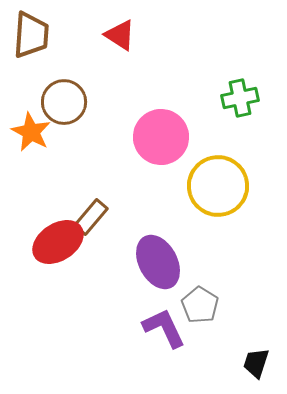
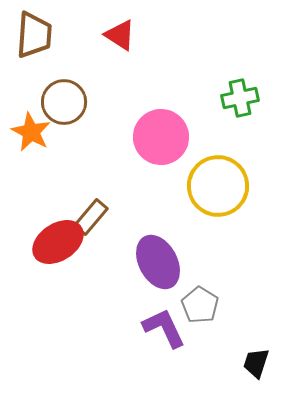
brown trapezoid: moved 3 px right
